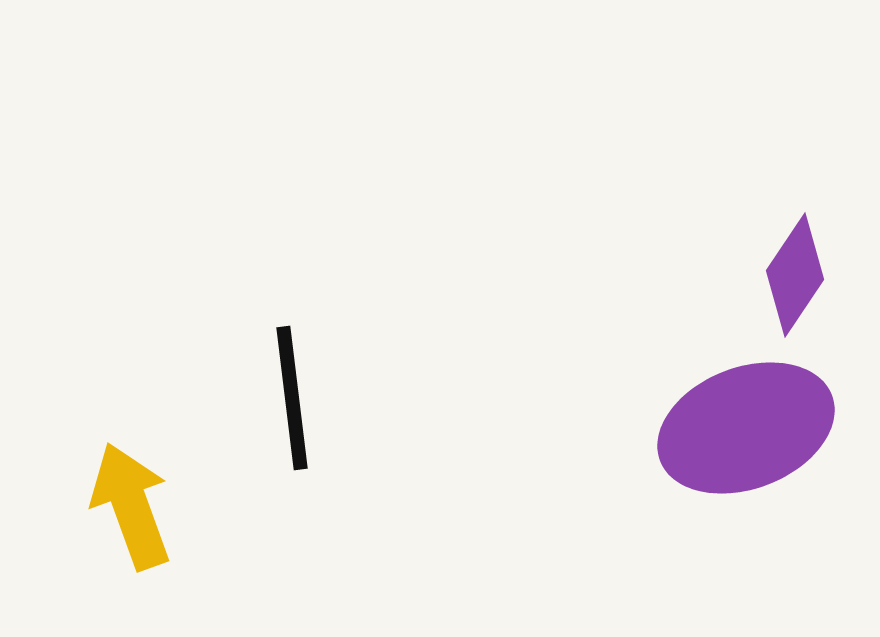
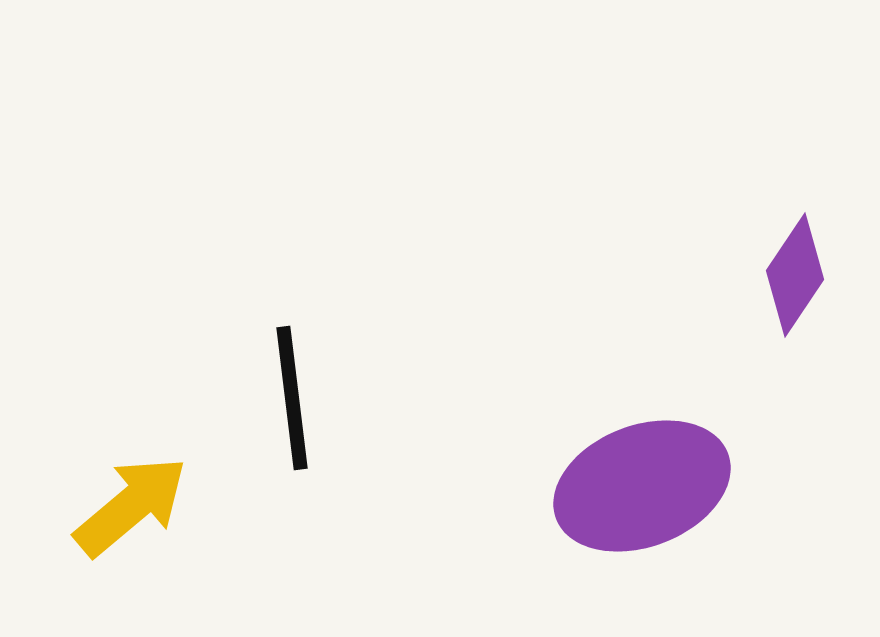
purple ellipse: moved 104 px left, 58 px down
yellow arrow: rotated 70 degrees clockwise
